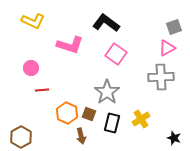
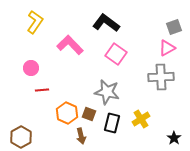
yellow L-shape: moved 2 px right, 1 px down; rotated 80 degrees counterclockwise
pink L-shape: rotated 152 degrees counterclockwise
gray star: rotated 25 degrees counterclockwise
black star: rotated 16 degrees clockwise
